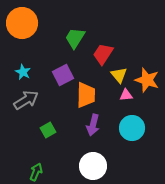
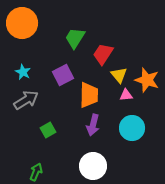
orange trapezoid: moved 3 px right
